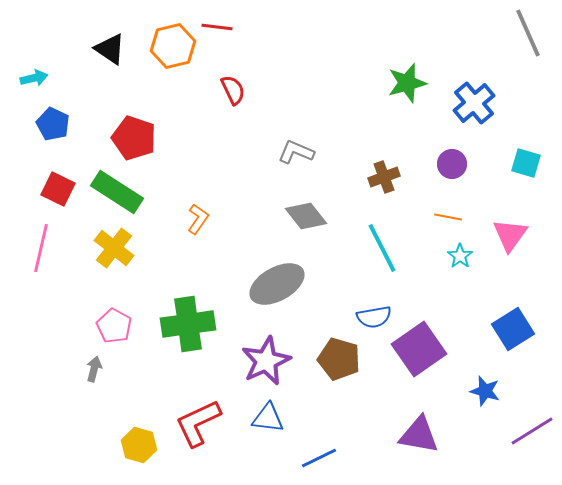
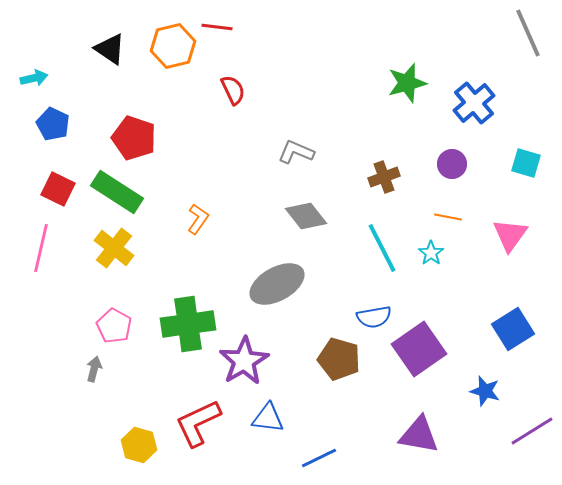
cyan star: moved 29 px left, 3 px up
purple star: moved 22 px left; rotated 6 degrees counterclockwise
